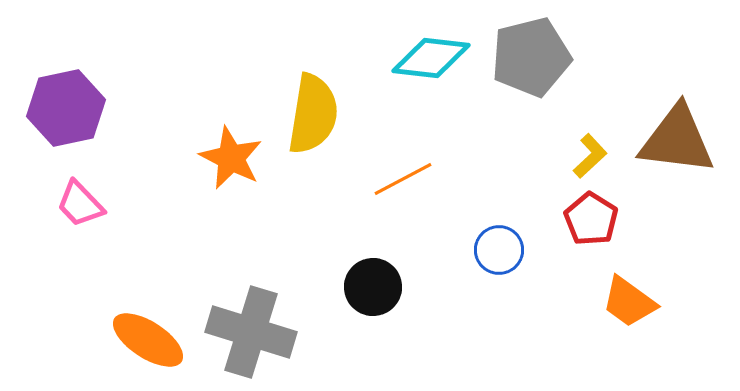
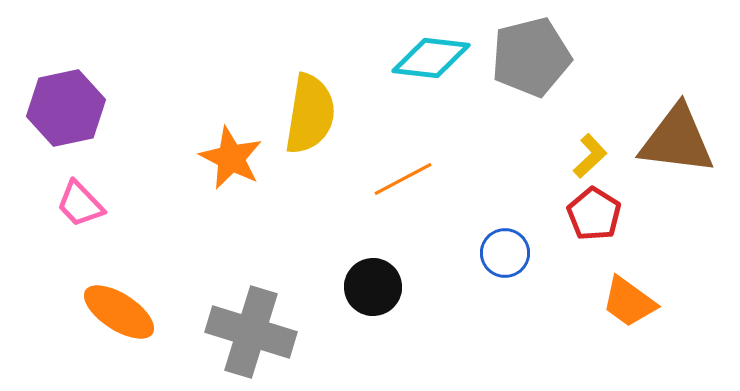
yellow semicircle: moved 3 px left
red pentagon: moved 3 px right, 5 px up
blue circle: moved 6 px right, 3 px down
orange ellipse: moved 29 px left, 28 px up
